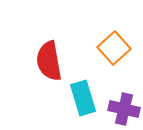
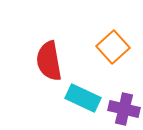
orange square: moved 1 px left, 1 px up
cyan rectangle: rotated 48 degrees counterclockwise
